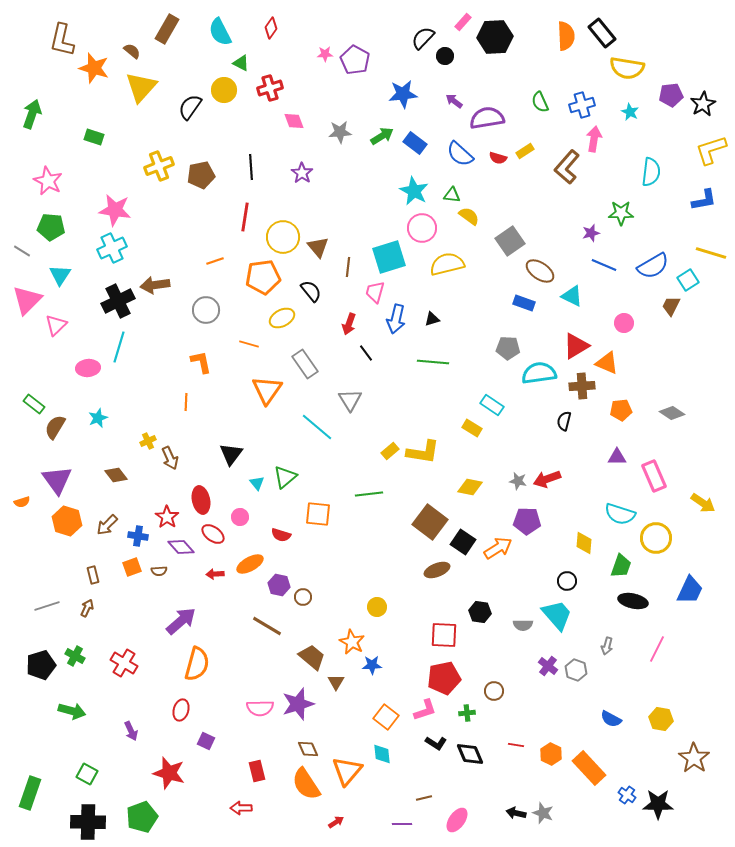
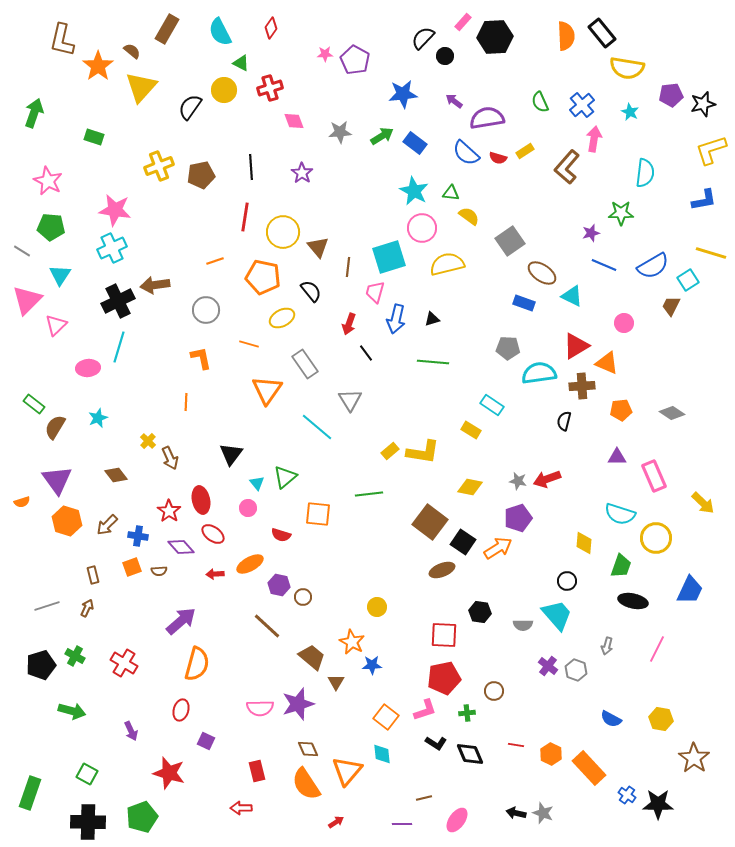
orange star at (94, 68): moved 4 px right, 2 px up; rotated 20 degrees clockwise
black star at (703, 104): rotated 15 degrees clockwise
blue cross at (582, 105): rotated 25 degrees counterclockwise
green arrow at (32, 114): moved 2 px right, 1 px up
blue semicircle at (460, 154): moved 6 px right, 1 px up
cyan semicircle at (651, 172): moved 6 px left, 1 px down
green triangle at (452, 195): moved 1 px left, 2 px up
yellow circle at (283, 237): moved 5 px up
brown ellipse at (540, 271): moved 2 px right, 2 px down
orange pentagon at (263, 277): rotated 20 degrees clockwise
orange L-shape at (201, 362): moved 4 px up
yellow rectangle at (472, 428): moved 1 px left, 2 px down
yellow cross at (148, 441): rotated 21 degrees counterclockwise
yellow arrow at (703, 503): rotated 10 degrees clockwise
red star at (167, 517): moved 2 px right, 6 px up
pink circle at (240, 517): moved 8 px right, 9 px up
purple pentagon at (527, 521): moved 9 px left, 3 px up; rotated 20 degrees counterclockwise
brown ellipse at (437, 570): moved 5 px right
brown line at (267, 626): rotated 12 degrees clockwise
